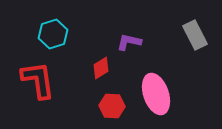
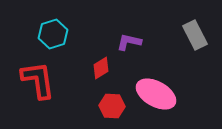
pink ellipse: rotated 42 degrees counterclockwise
